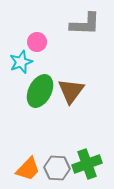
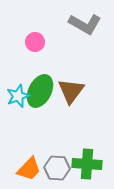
gray L-shape: rotated 28 degrees clockwise
pink circle: moved 2 px left
cyan star: moved 3 px left, 34 px down
green cross: rotated 24 degrees clockwise
orange trapezoid: moved 1 px right
